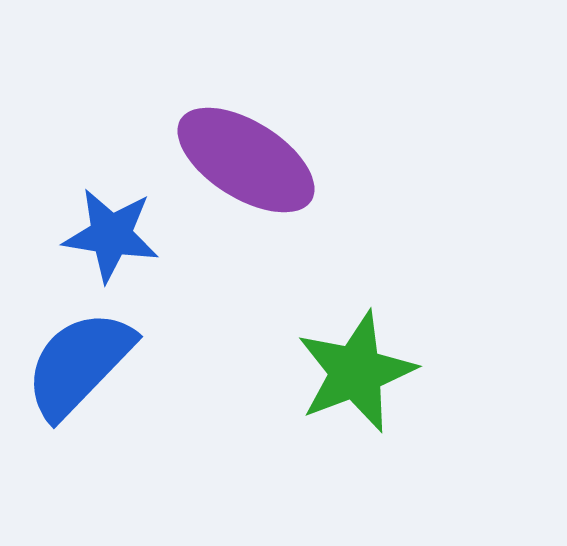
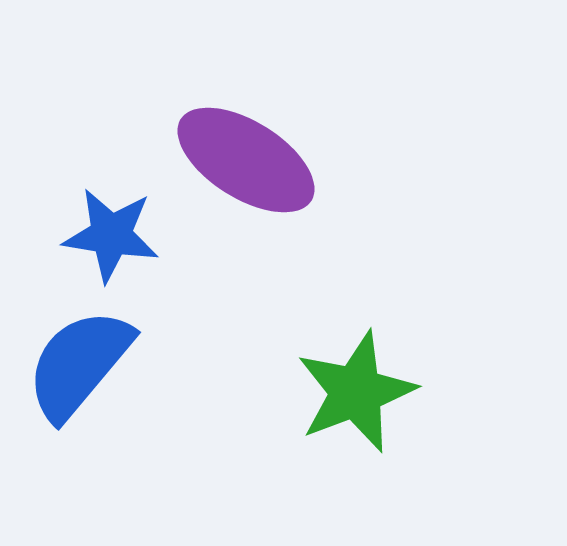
blue semicircle: rotated 4 degrees counterclockwise
green star: moved 20 px down
